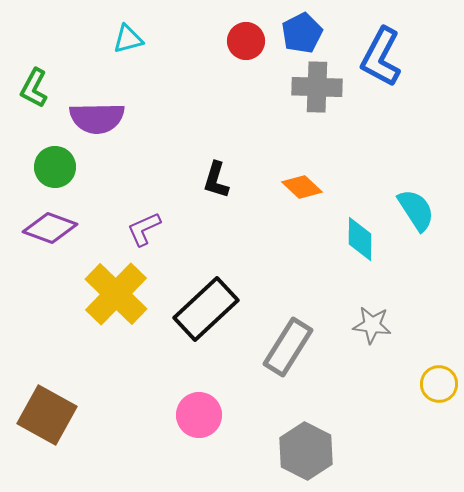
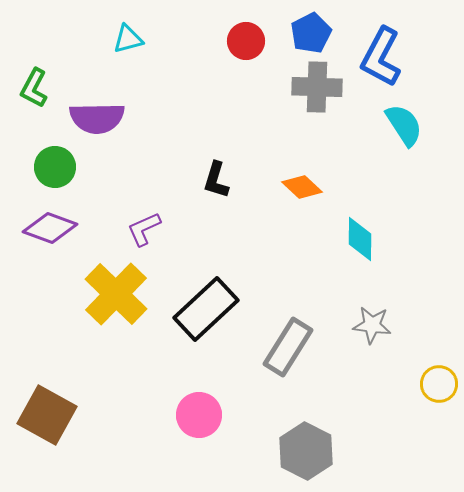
blue pentagon: moved 9 px right
cyan semicircle: moved 12 px left, 85 px up
